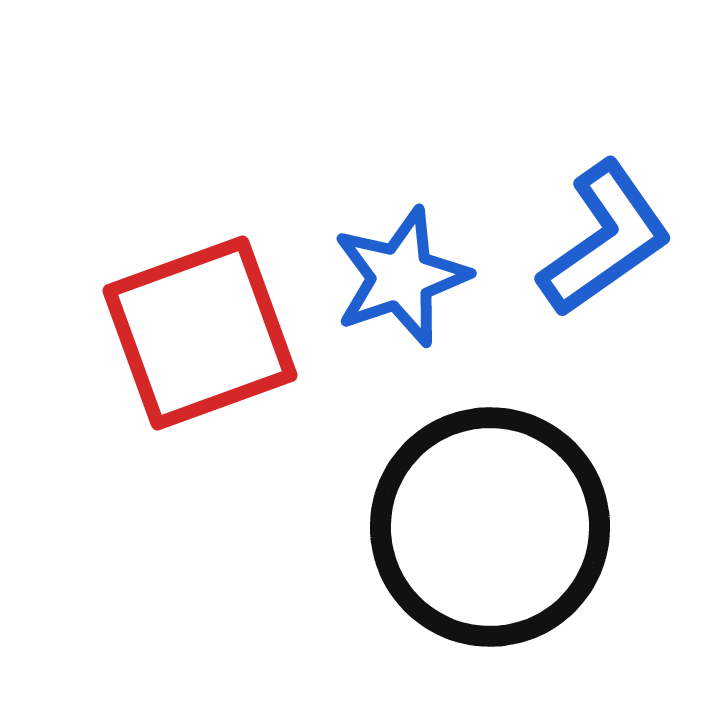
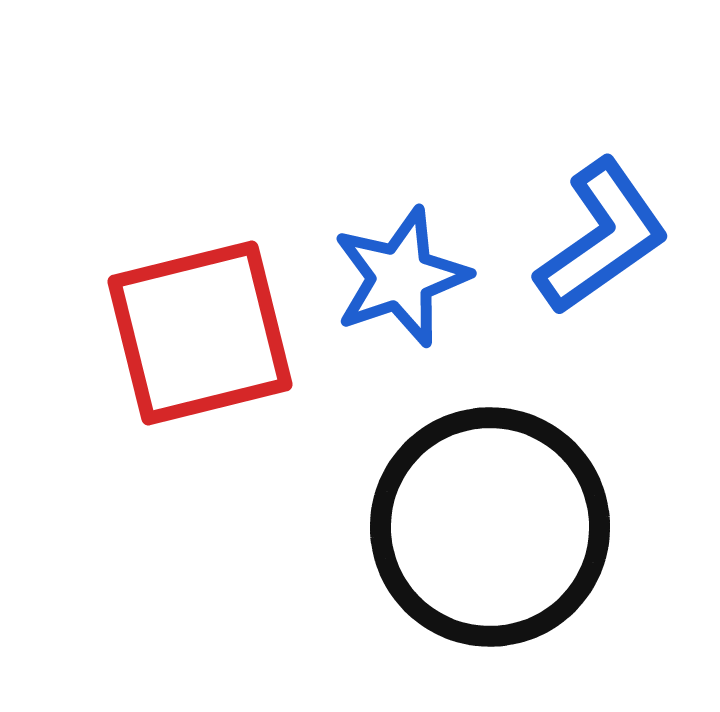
blue L-shape: moved 3 px left, 2 px up
red square: rotated 6 degrees clockwise
